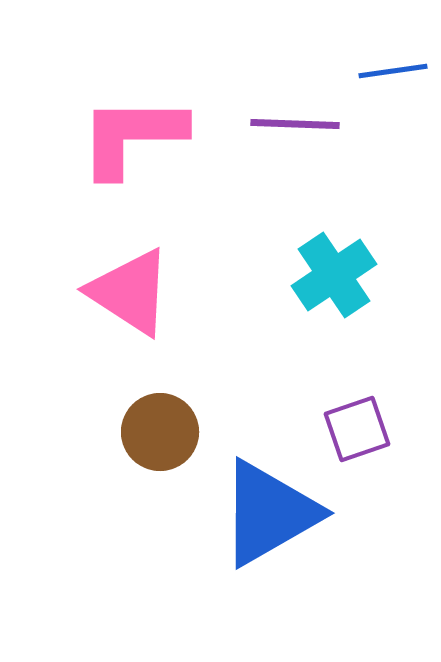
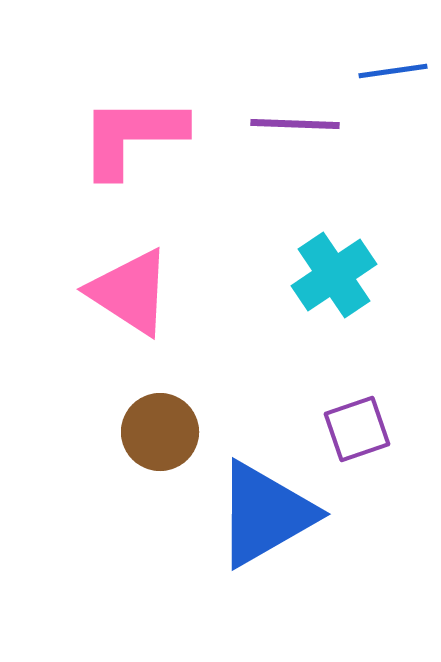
blue triangle: moved 4 px left, 1 px down
